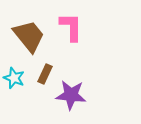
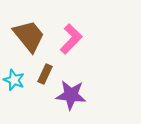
pink L-shape: moved 12 px down; rotated 44 degrees clockwise
cyan star: moved 2 px down
